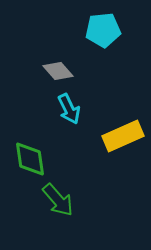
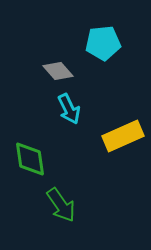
cyan pentagon: moved 13 px down
green arrow: moved 3 px right, 5 px down; rotated 6 degrees clockwise
